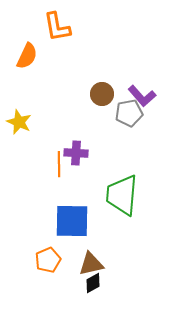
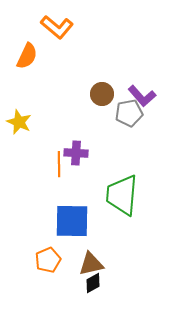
orange L-shape: rotated 40 degrees counterclockwise
